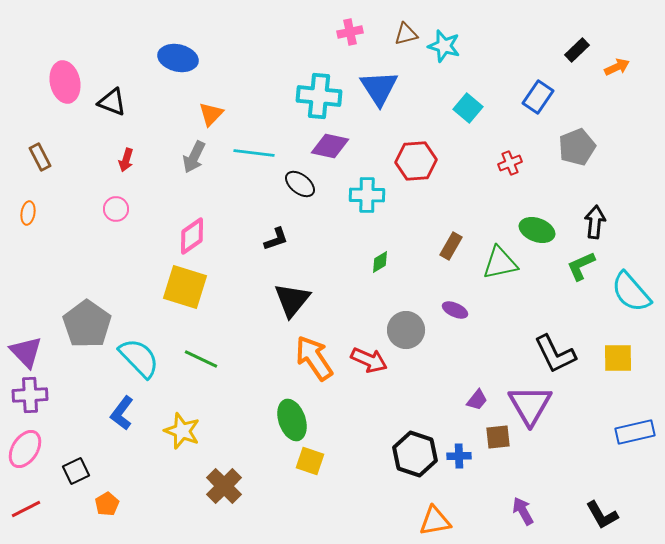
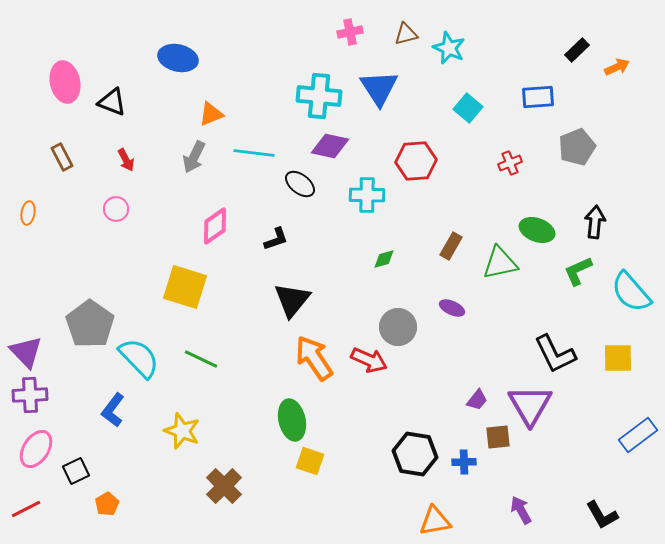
cyan star at (444, 46): moved 5 px right, 2 px down; rotated 8 degrees clockwise
blue rectangle at (538, 97): rotated 52 degrees clockwise
orange triangle at (211, 114): rotated 24 degrees clockwise
brown rectangle at (40, 157): moved 22 px right
red arrow at (126, 160): rotated 45 degrees counterclockwise
pink diamond at (192, 236): moved 23 px right, 10 px up
green diamond at (380, 262): moved 4 px right, 3 px up; rotated 15 degrees clockwise
green L-shape at (581, 266): moved 3 px left, 5 px down
purple ellipse at (455, 310): moved 3 px left, 2 px up
gray pentagon at (87, 324): moved 3 px right
gray circle at (406, 330): moved 8 px left, 3 px up
blue L-shape at (122, 413): moved 9 px left, 3 px up
green ellipse at (292, 420): rotated 6 degrees clockwise
blue rectangle at (635, 432): moved 3 px right, 3 px down; rotated 24 degrees counterclockwise
pink ellipse at (25, 449): moved 11 px right
black hexagon at (415, 454): rotated 9 degrees counterclockwise
blue cross at (459, 456): moved 5 px right, 6 px down
purple arrow at (523, 511): moved 2 px left, 1 px up
